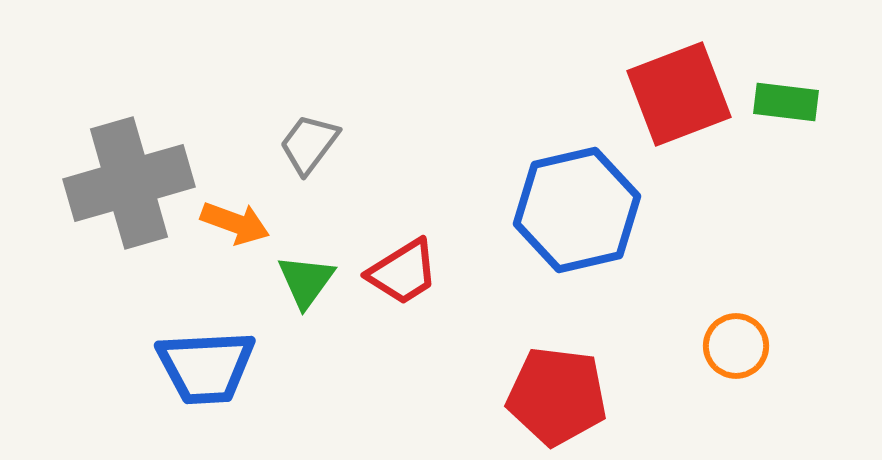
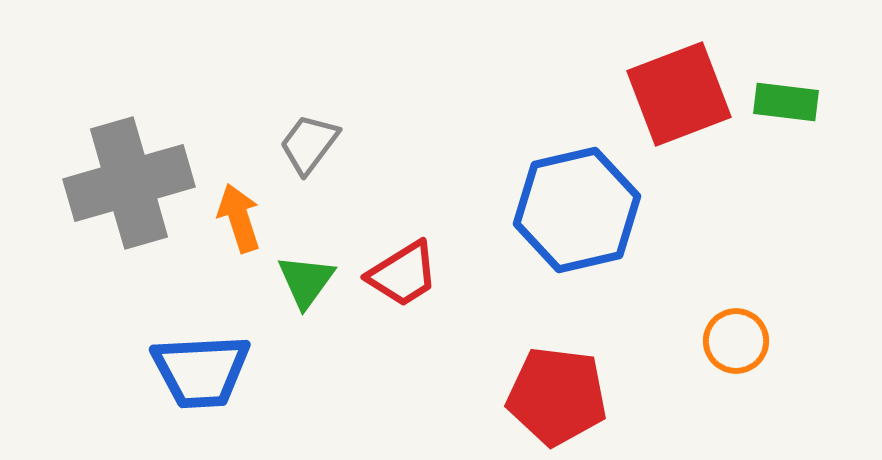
orange arrow: moved 4 px right, 5 px up; rotated 128 degrees counterclockwise
red trapezoid: moved 2 px down
orange circle: moved 5 px up
blue trapezoid: moved 5 px left, 4 px down
